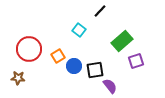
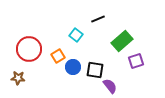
black line: moved 2 px left, 8 px down; rotated 24 degrees clockwise
cyan square: moved 3 px left, 5 px down
blue circle: moved 1 px left, 1 px down
black square: rotated 18 degrees clockwise
